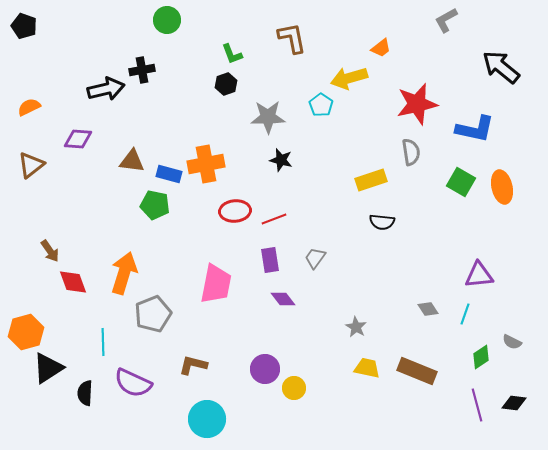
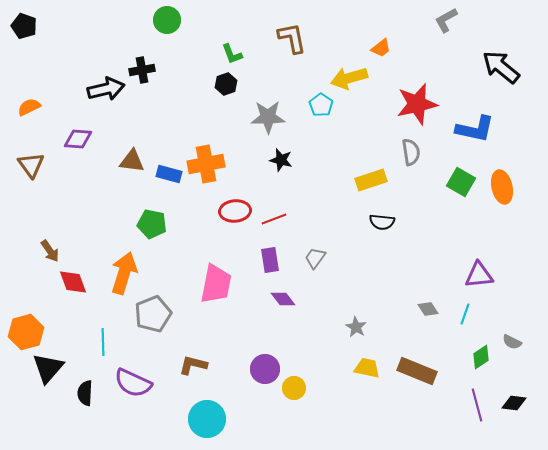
brown triangle at (31, 165): rotated 28 degrees counterclockwise
green pentagon at (155, 205): moved 3 px left, 19 px down
black triangle at (48, 368): rotated 16 degrees counterclockwise
